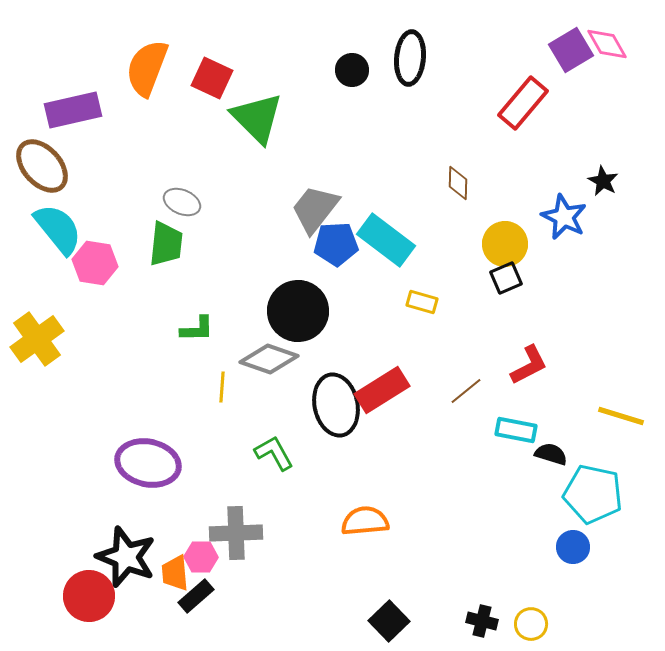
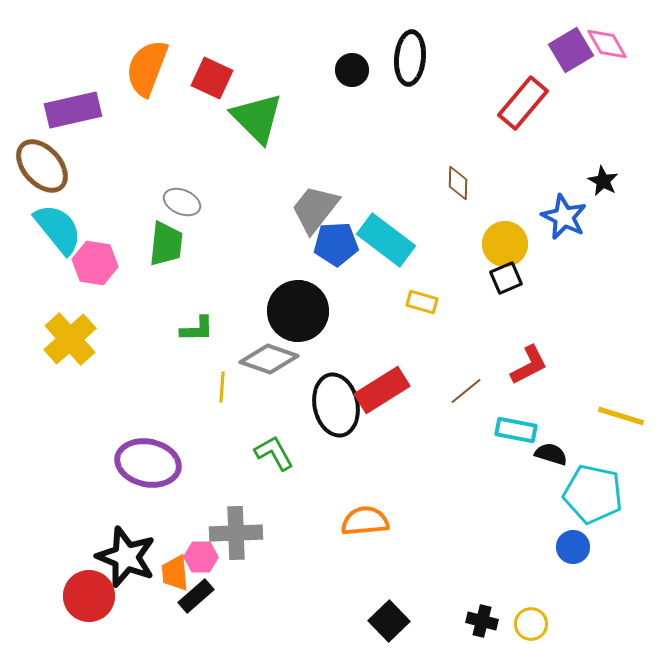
yellow cross at (37, 339): moved 33 px right; rotated 6 degrees counterclockwise
